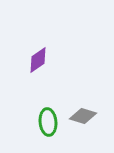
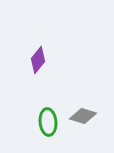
purple diamond: rotated 16 degrees counterclockwise
